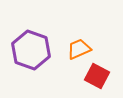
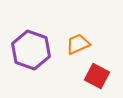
orange trapezoid: moved 1 px left, 5 px up
